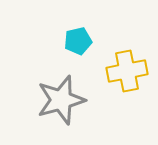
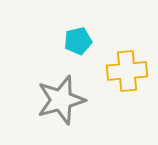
yellow cross: rotated 6 degrees clockwise
